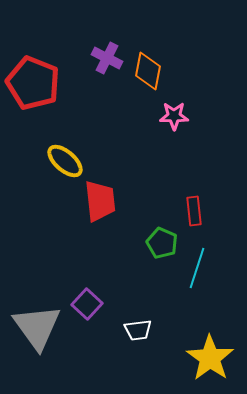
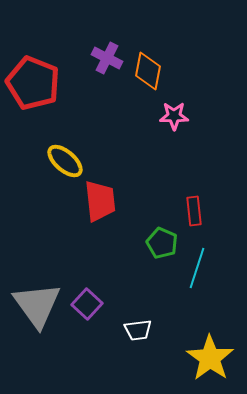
gray triangle: moved 22 px up
